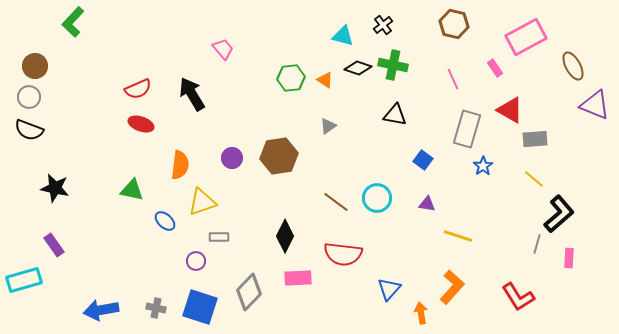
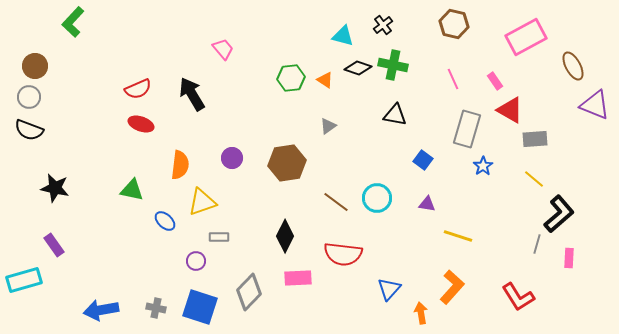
pink rectangle at (495, 68): moved 13 px down
brown hexagon at (279, 156): moved 8 px right, 7 px down
